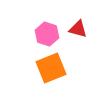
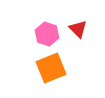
red triangle: rotated 30 degrees clockwise
